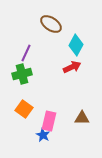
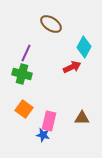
cyan diamond: moved 8 px right, 2 px down
green cross: rotated 30 degrees clockwise
blue star: rotated 16 degrees counterclockwise
